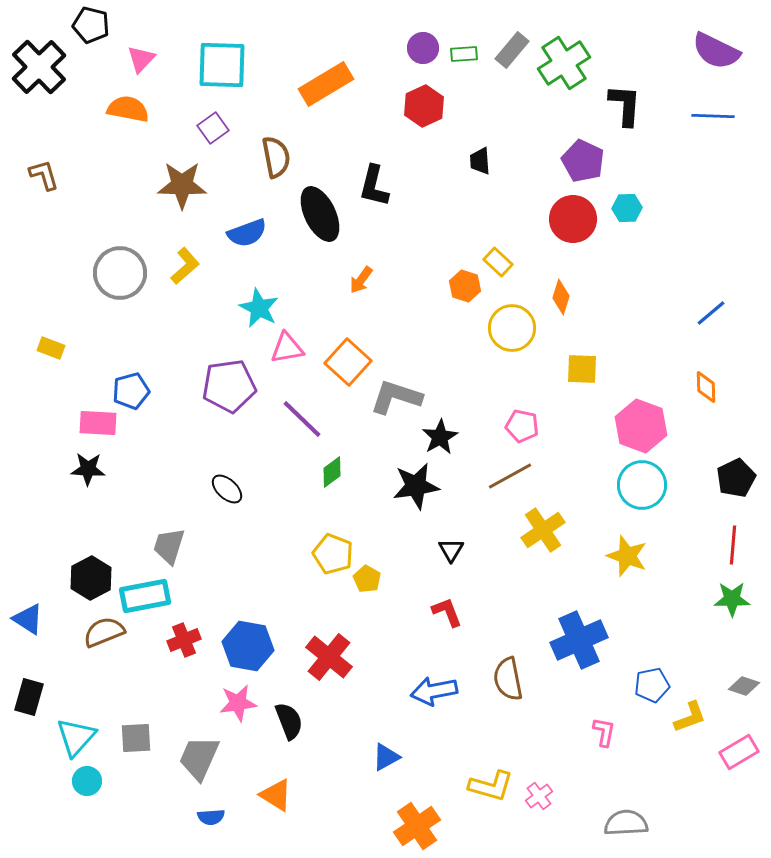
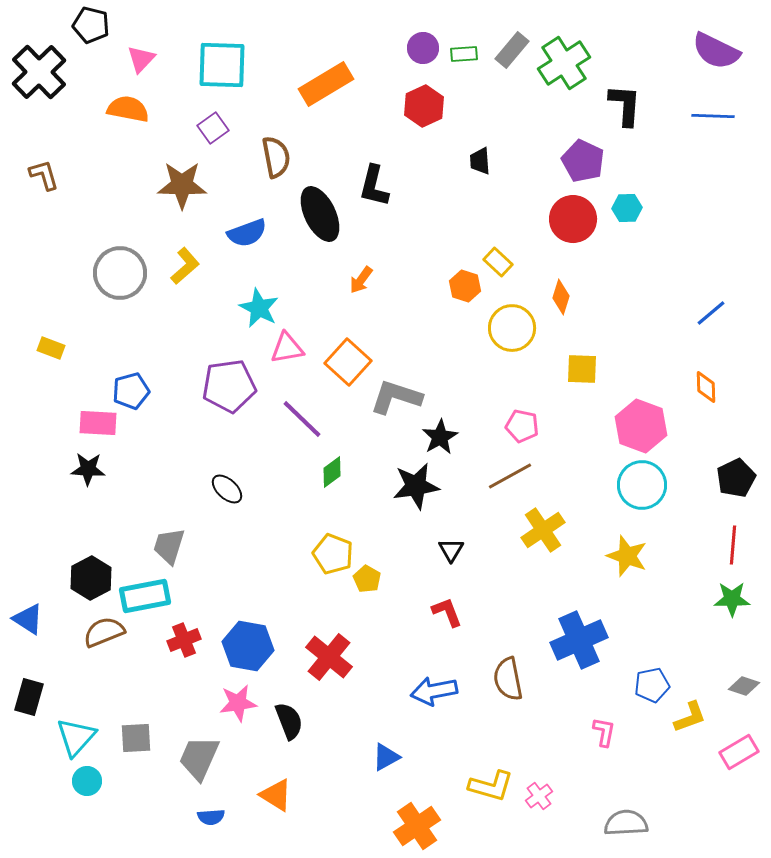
black cross at (39, 67): moved 5 px down
